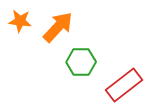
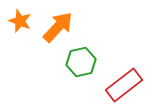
orange star: rotated 15 degrees clockwise
green hexagon: rotated 12 degrees counterclockwise
